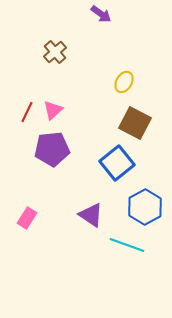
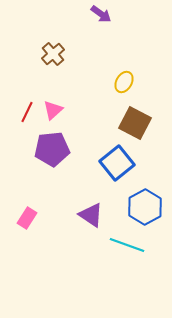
brown cross: moved 2 px left, 2 px down
